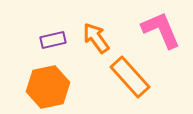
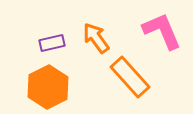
pink L-shape: moved 1 px right, 1 px down
purple rectangle: moved 1 px left, 3 px down
orange hexagon: rotated 15 degrees counterclockwise
